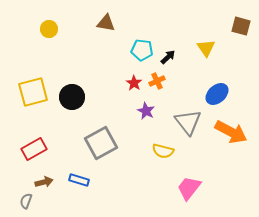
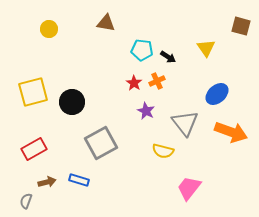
black arrow: rotated 77 degrees clockwise
black circle: moved 5 px down
gray triangle: moved 3 px left, 1 px down
orange arrow: rotated 8 degrees counterclockwise
brown arrow: moved 3 px right
